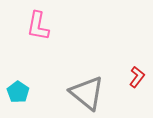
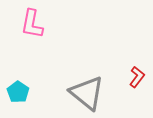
pink L-shape: moved 6 px left, 2 px up
